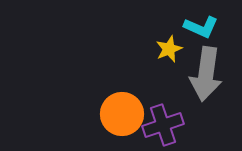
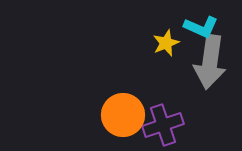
yellow star: moved 3 px left, 6 px up
gray arrow: moved 4 px right, 12 px up
orange circle: moved 1 px right, 1 px down
